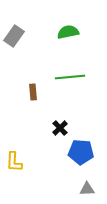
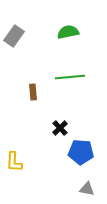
gray triangle: rotated 14 degrees clockwise
